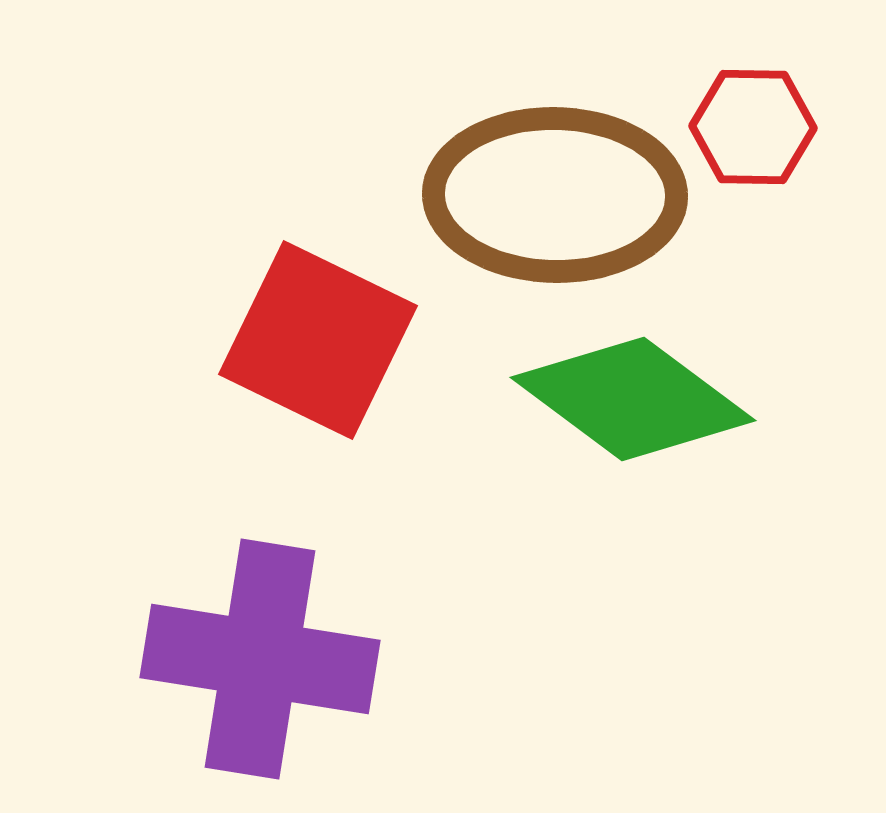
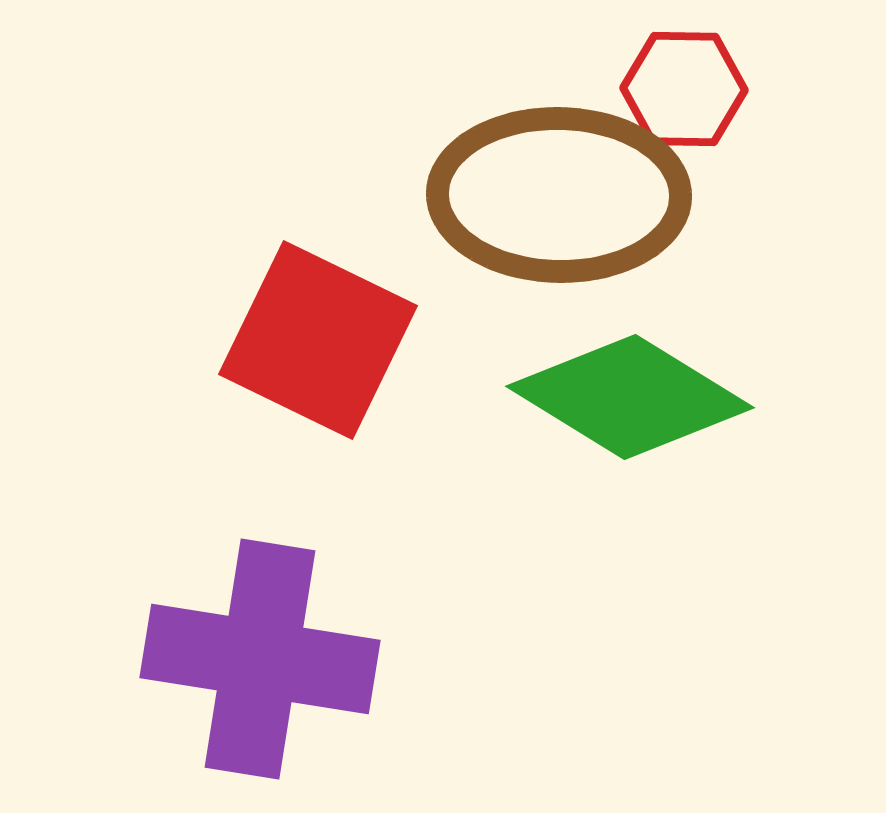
red hexagon: moved 69 px left, 38 px up
brown ellipse: moved 4 px right
green diamond: moved 3 px left, 2 px up; rotated 5 degrees counterclockwise
